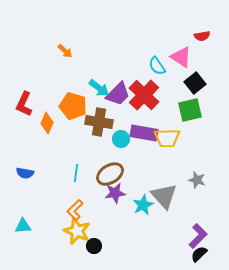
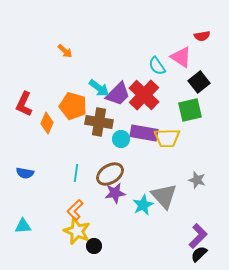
black square: moved 4 px right, 1 px up
